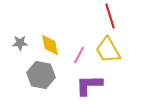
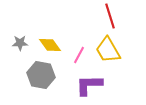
yellow diamond: rotated 25 degrees counterclockwise
